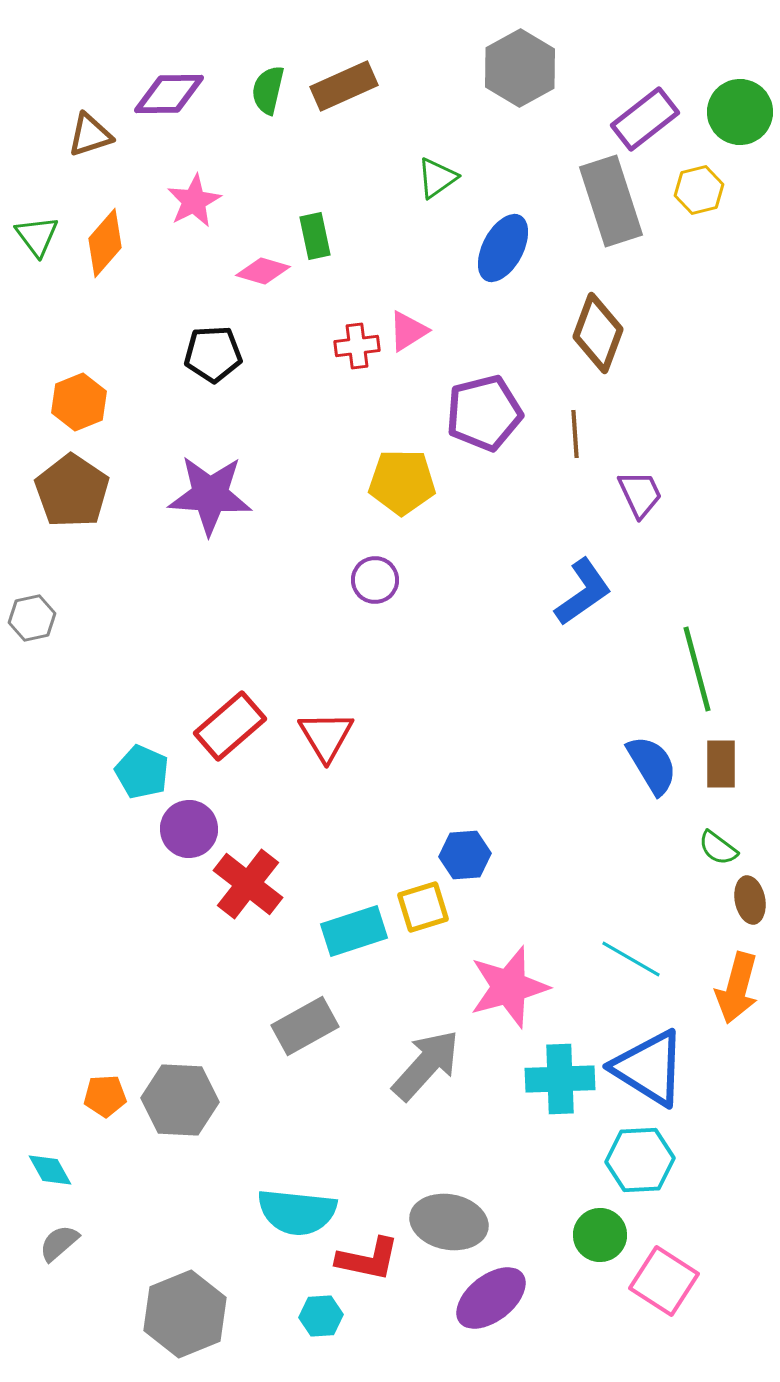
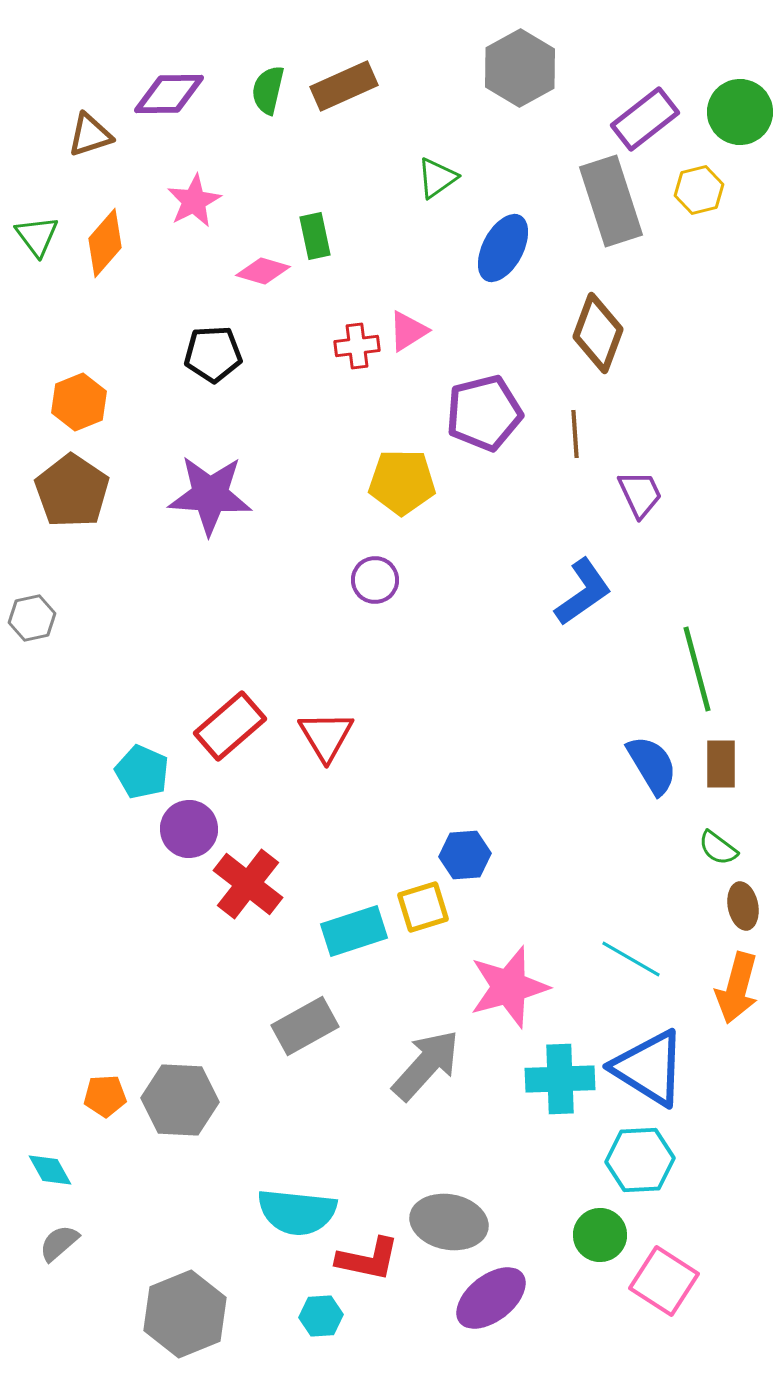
brown ellipse at (750, 900): moved 7 px left, 6 px down
